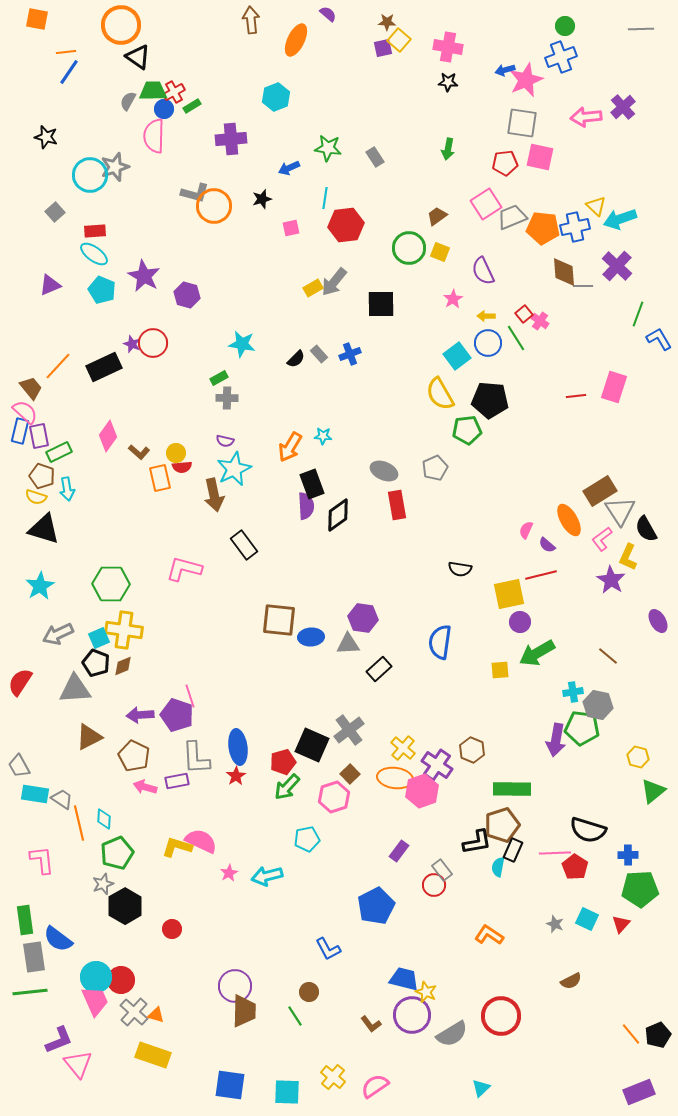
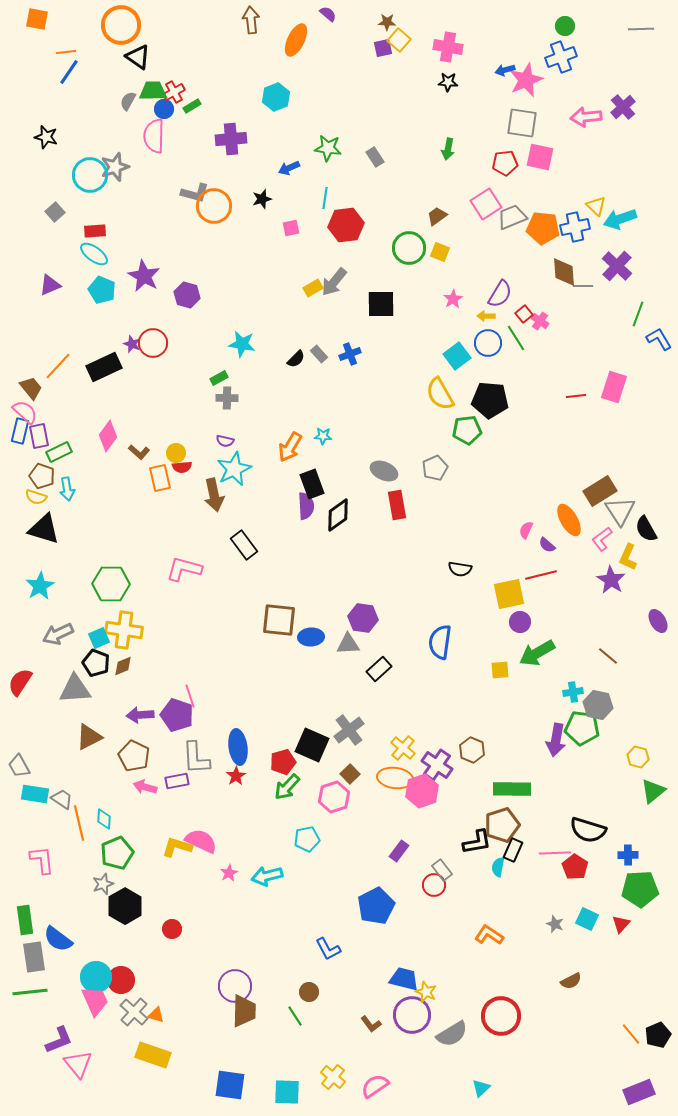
purple semicircle at (483, 271): moved 17 px right, 23 px down; rotated 124 degrees counterclockwise
